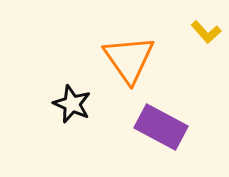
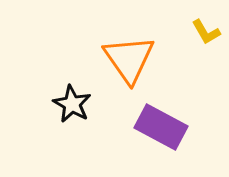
yellow L-shape: rotated 12 degrees clockwise
black star: rotated 6 degrees clockwise
